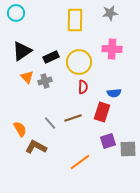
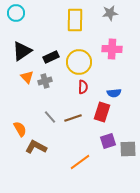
gray line: moved 6 px up
